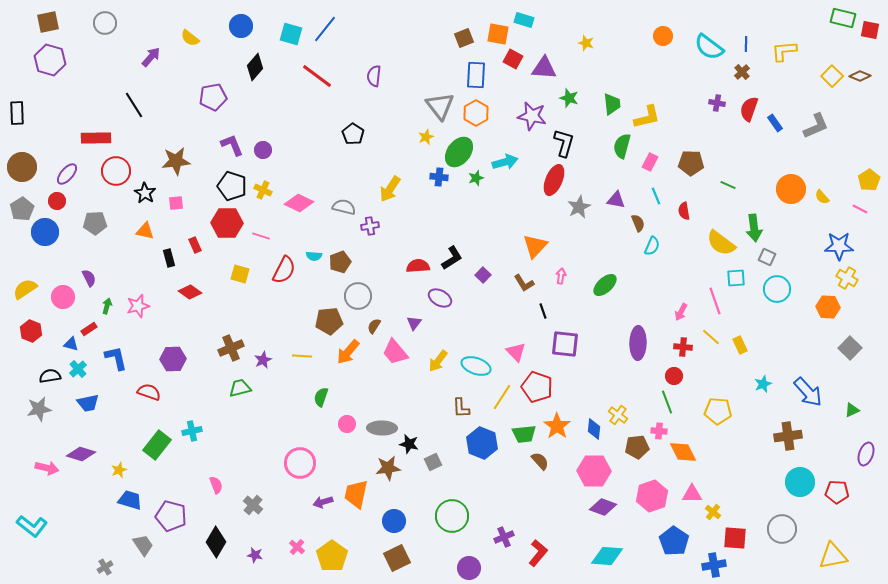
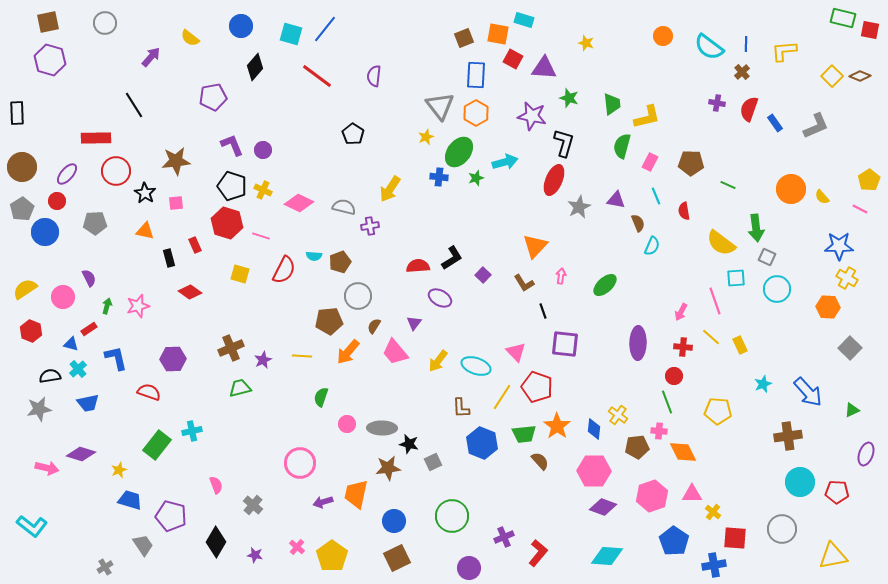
red hexagon at (227, 223): rotated 16 degrees clockwise
green arrow at (754, 228): moved 2 px right
